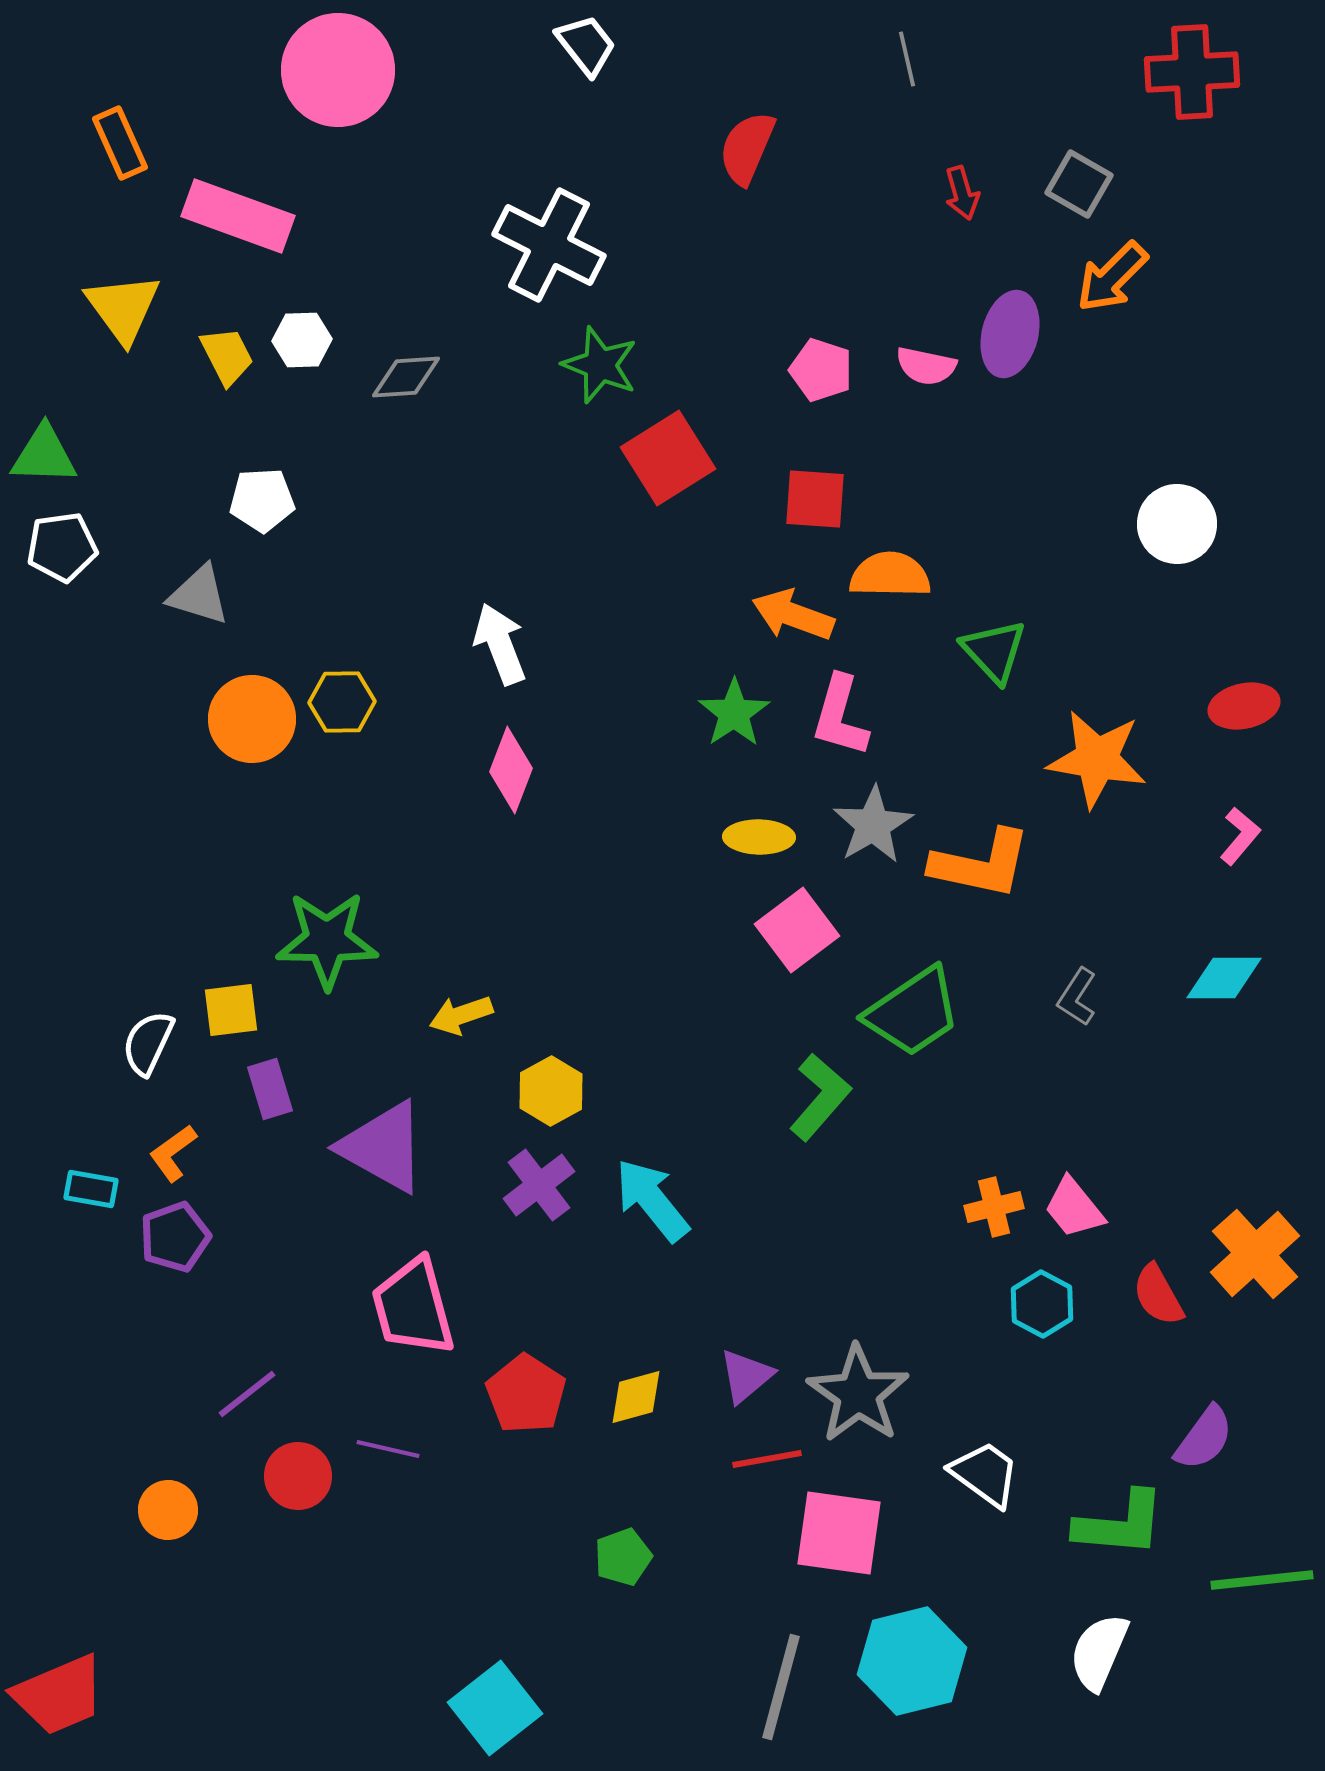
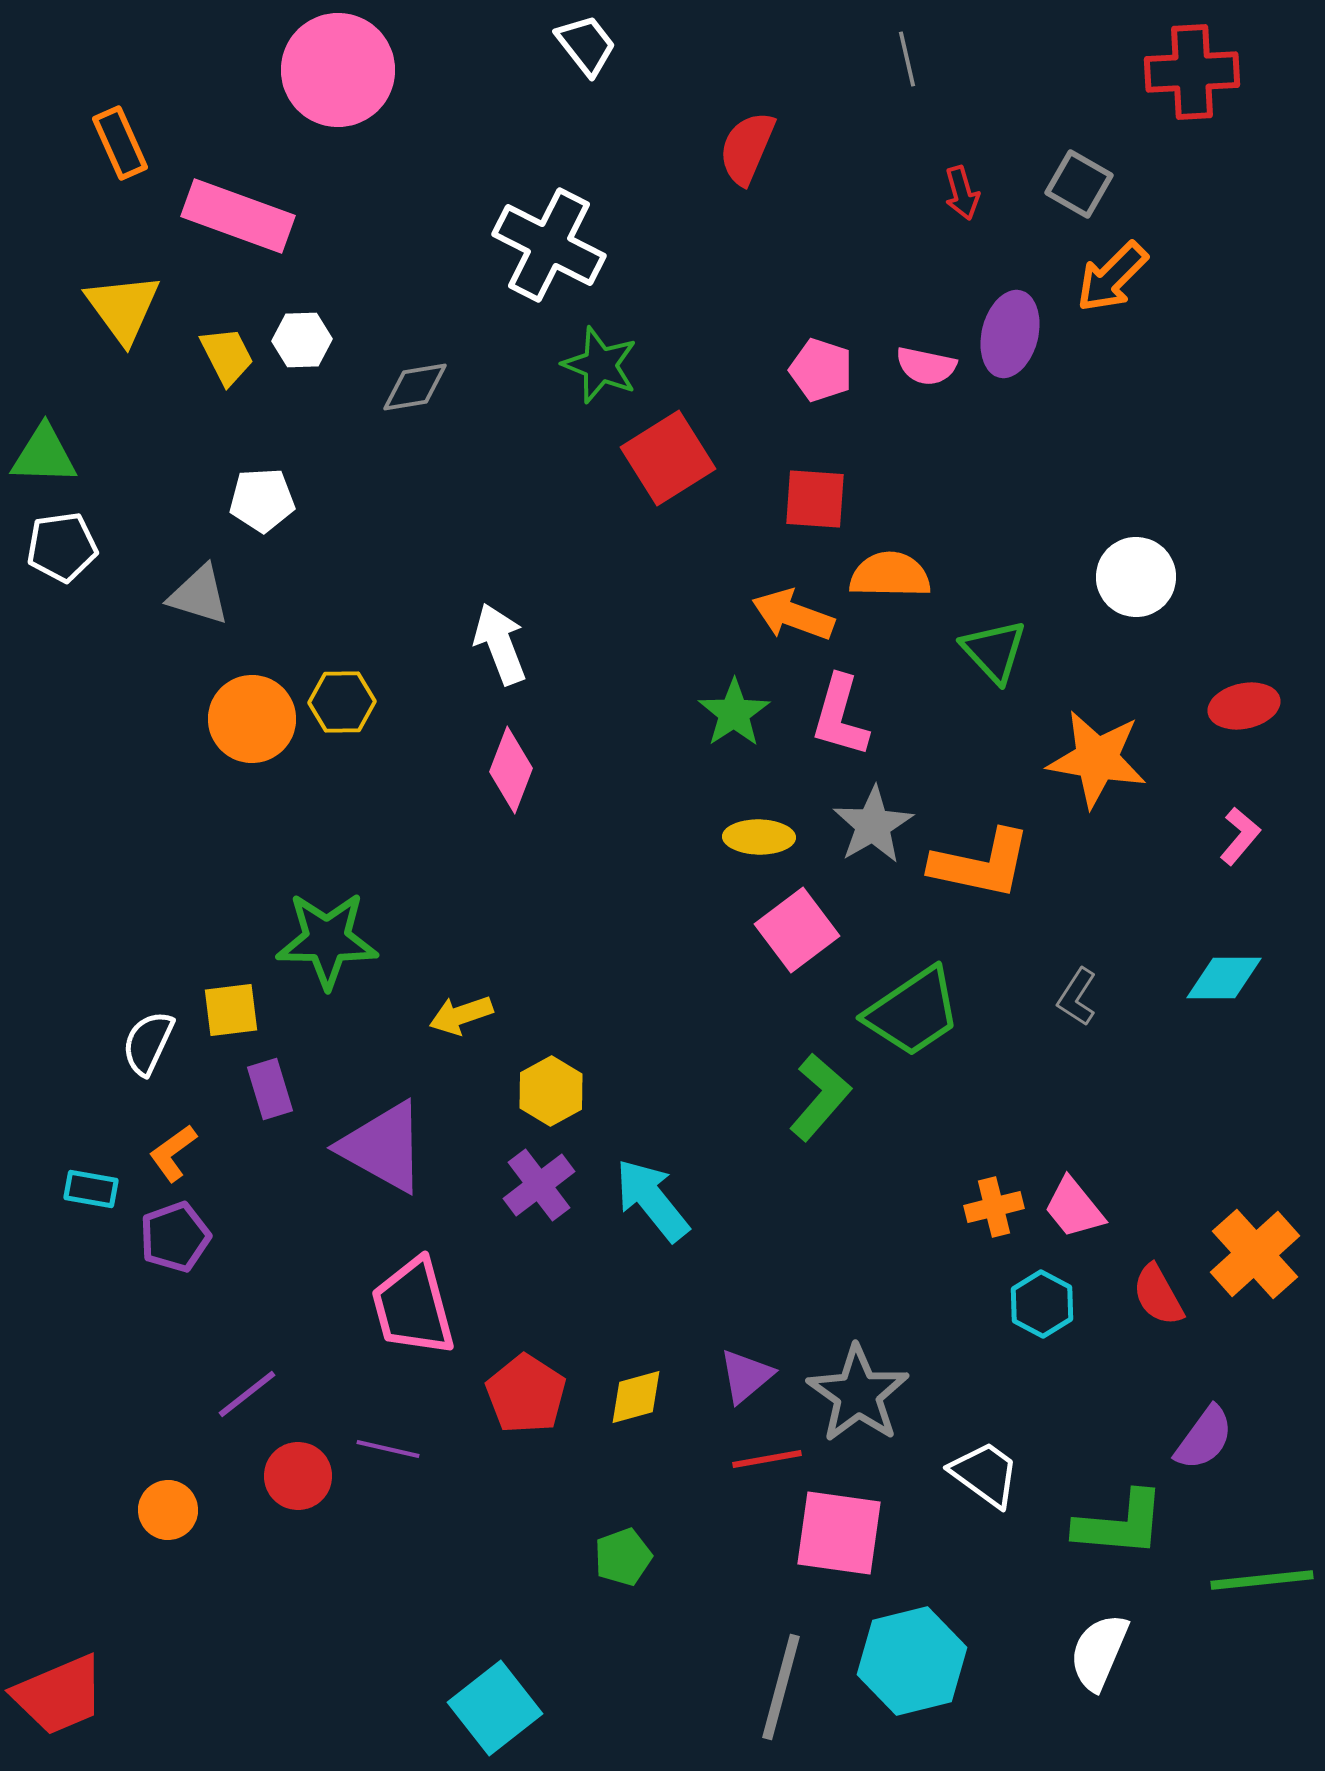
gray diamond at (406, 377): moved 9 px right, 10 px down; rotated 6 degrees counterclockwise
white circle at (1177, 524): moved 41 px left, 53 px down
